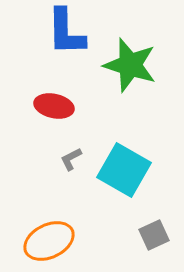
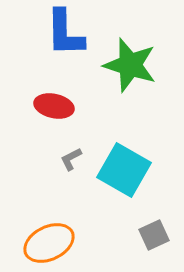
blue L-shape: moved 1 px left, 1 px down
orange ellipse: moved 2 px down
